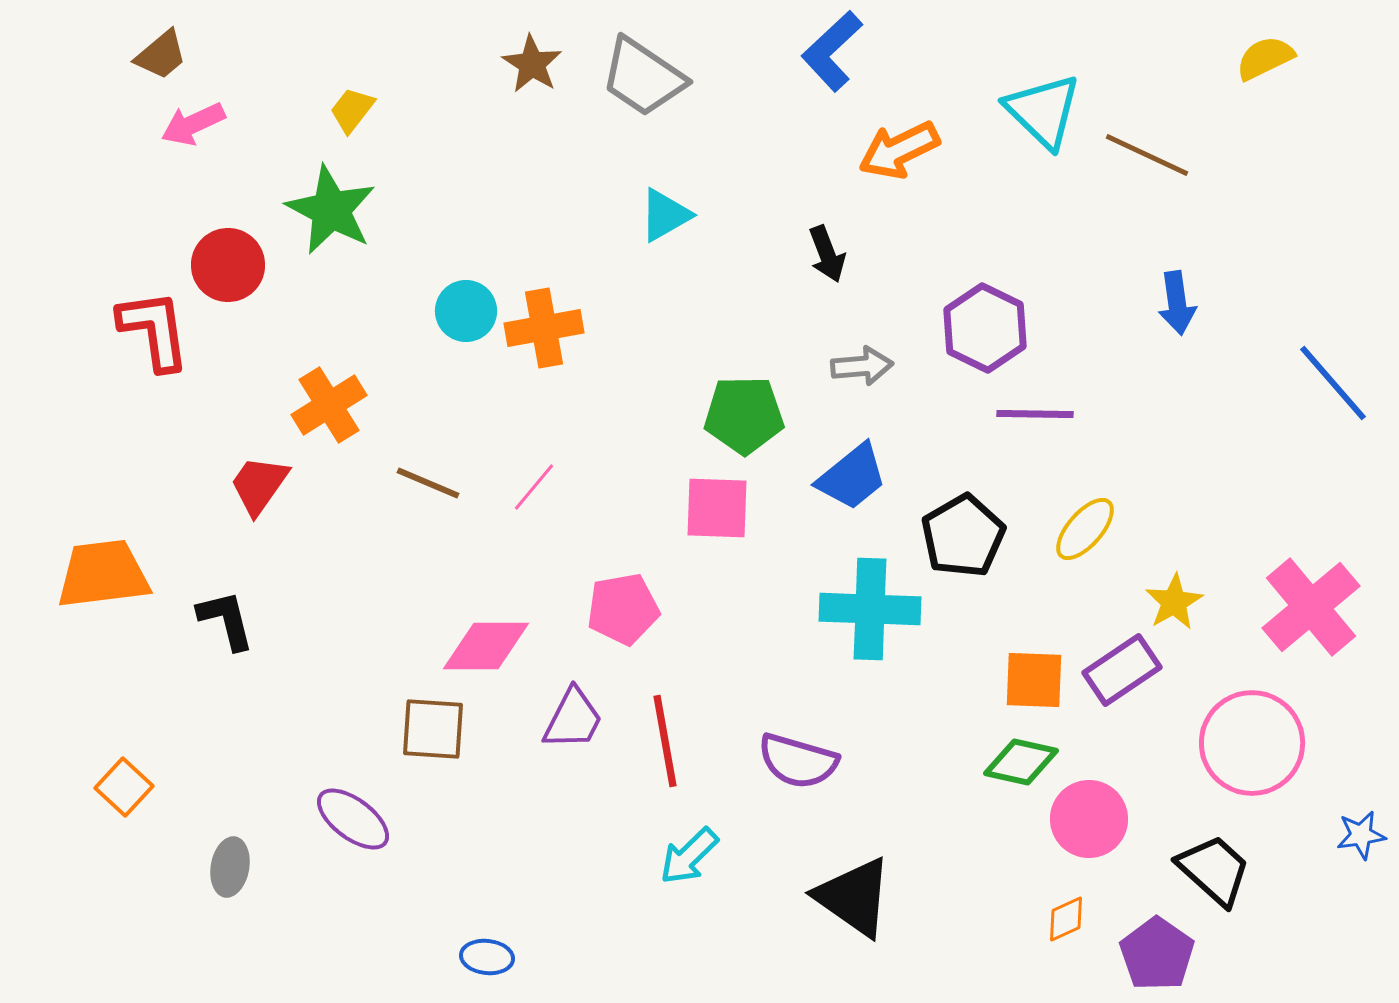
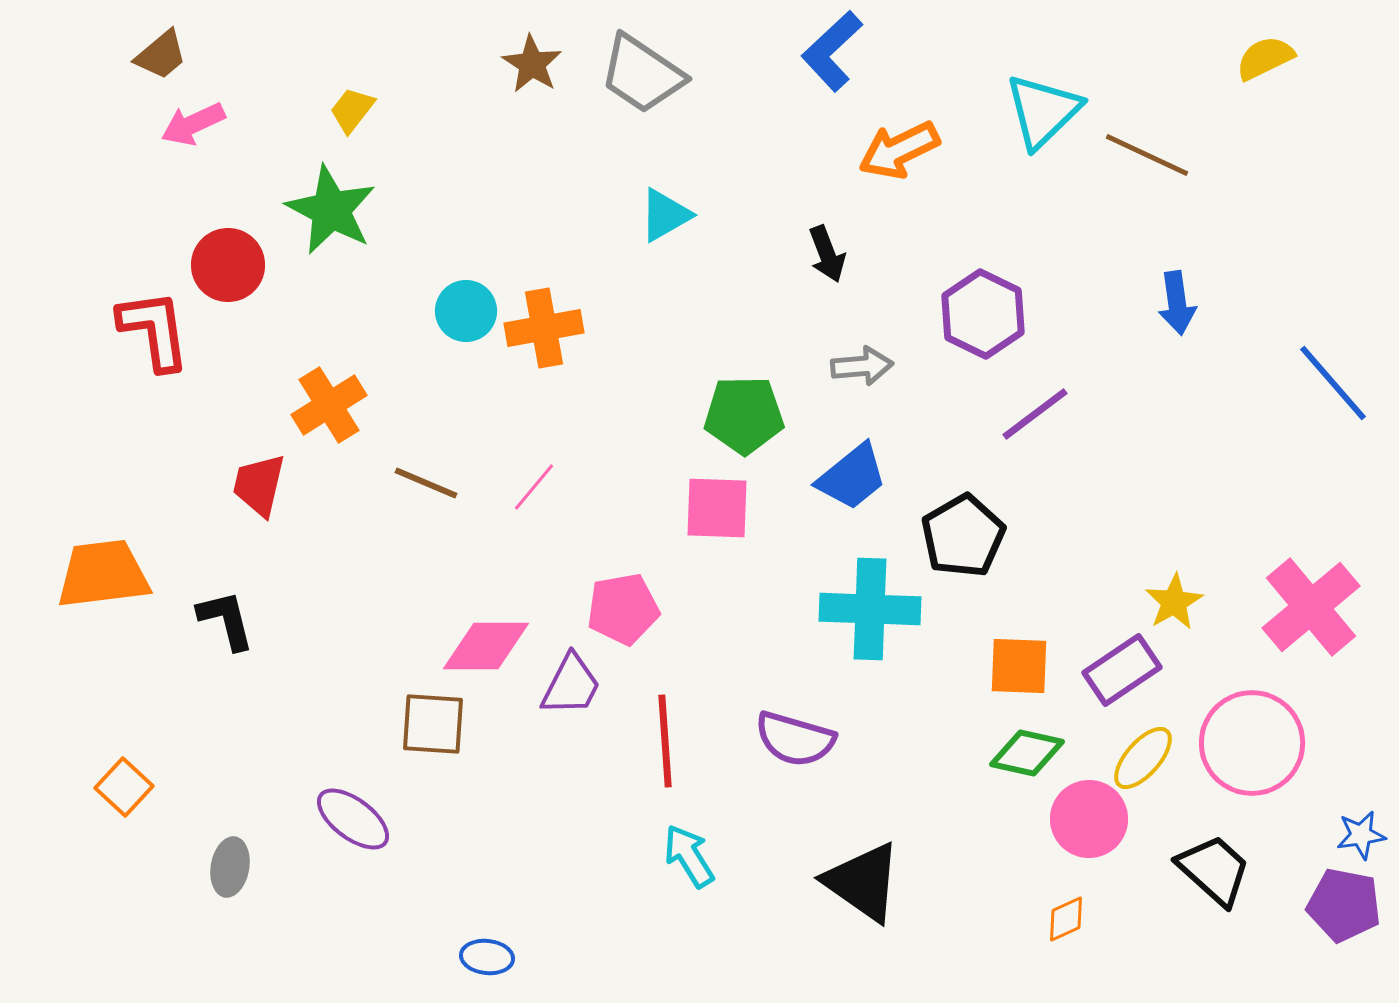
gray trapezoid at (643, 77): moved 1 px left, 3 px up
cyan triangle at (1043, 111): rotated 32 degrees clockwise
purple hexagon at (985, 328): moved 2 px left, 14 px up
purple line at (1035, 414): rotated 38 degrees counterclockwise
brown line at (428, 483): moved 2 px left
red trapezoid at (259, 485): rotated 22 degrees counterclockwise
yellow ellipse at (1085, 529): moved 58 px right, 229 px down
orange square at (1034, 680): moved 15 px left, 14 px up
purple trapezoid at (573, 719): moved 2 px left, 34 px up
brown square at (433, 729): moved 5 px up
red line at (665, 741): rotated 6 degrees clockwise
purple semicircle at (798, 761): moved 3 px left, 22 px up
green diamond at (1021, 762): moved 6 px right, 9 px up
cyan arrow at (689, 856): rotated 102 degrees clockwise
black triangle at (854, 897): moved 9 px right, 15 px up
purple pentagon at (1157, 954): moved 187 px right, 49 px up; rotated 24 degrees counterclockwise
